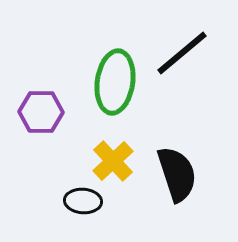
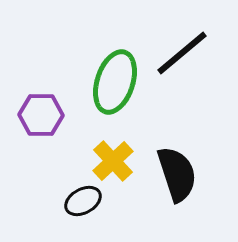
green ellipse: rotated 10 degrees clockwise
purple hexagon: moved 3 px down
black ellipse: rotated 33 degrees counterclockwise
